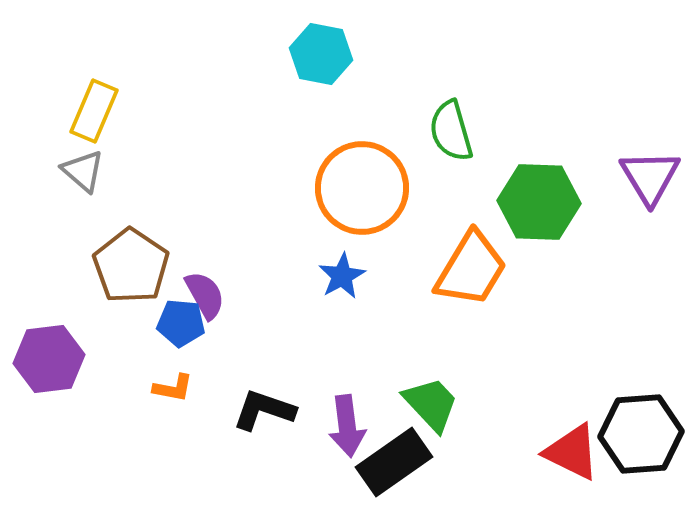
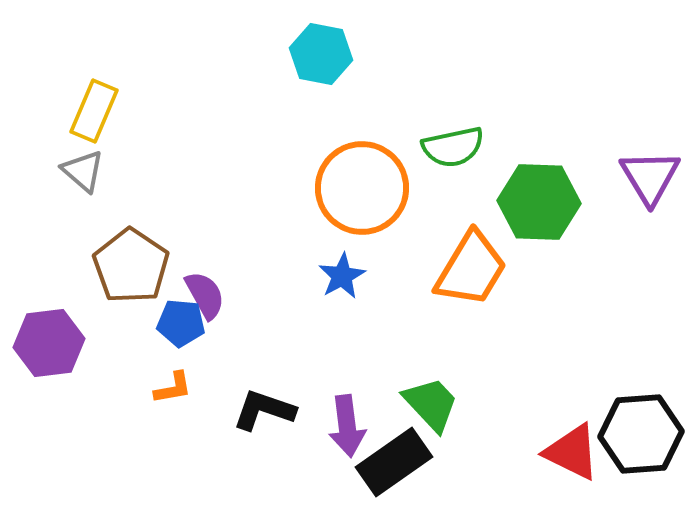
green semicircle: moved 2 px right, 16 px down; rotated 86 degrees counterclockwise
purple hexagon: moved 16 px up
orange L-shape: rotated 21 degrees counterclockwise
